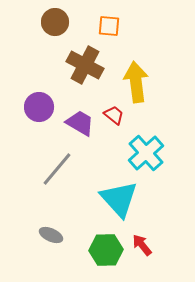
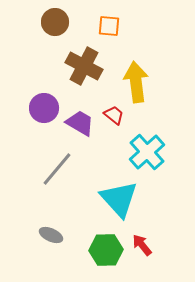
brown cross: moved 1 px left, 1 px down
purple circle: moved 5 px right, 1 px down
cyan cross: moved 1 px right, 1 px up
